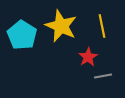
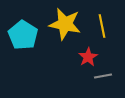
yellow star: moved 4 px right, 2 px up; rotated 12 degrees counterclockwise
cyan pentagon: moved 1 px right
